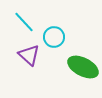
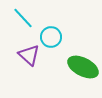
cyan line: moved 1 px left, 4 px up
cyan circle: moved 3 px left
